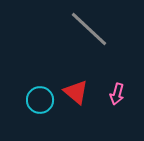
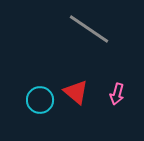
gray line: rotated 9 degrees counterclockwise
